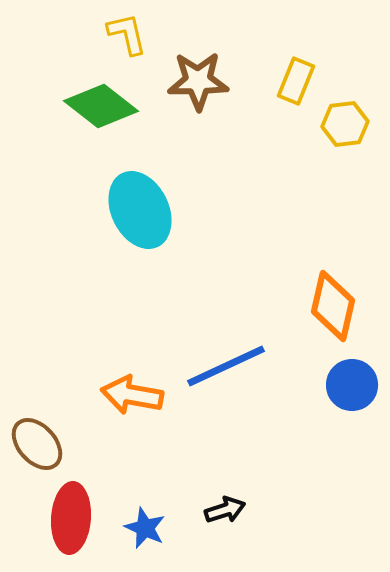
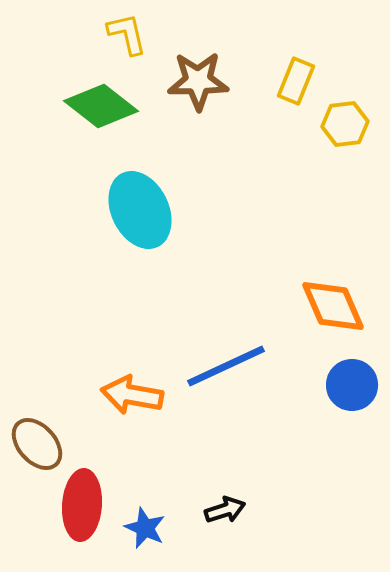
orange diamond: rotated 36 degrees counterclockwise
red ellipse: moved 11 px right, 13 px up
